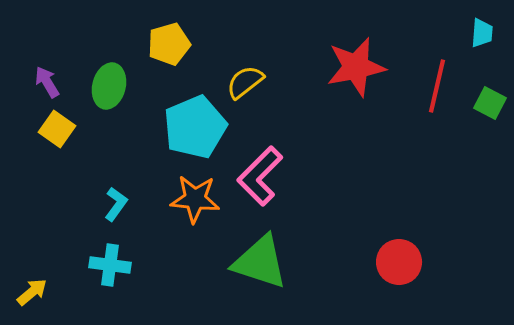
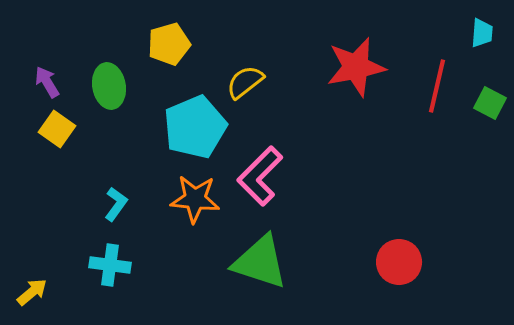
green ellipse: rotated 24 degrees counterclockwise
